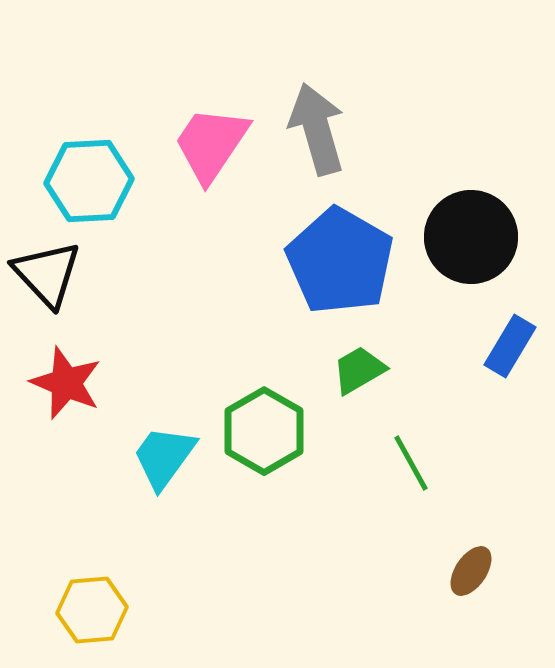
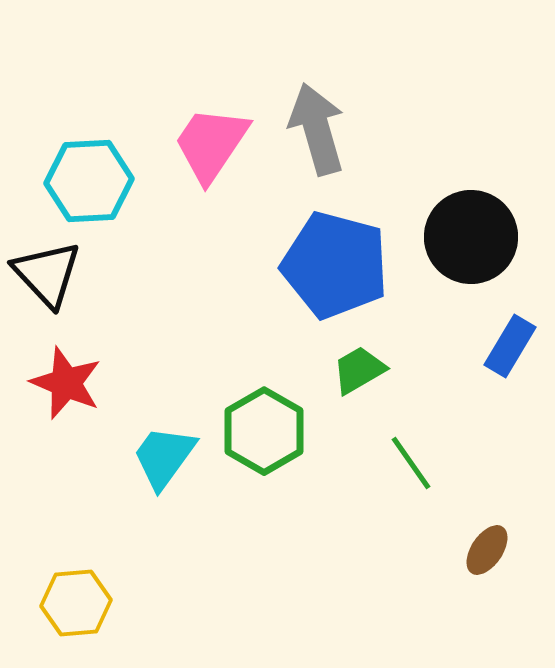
blue pentagon: moved 5 px left, 4 px down; rotated 15 degrees counterclockwise
green line: rotated 6 degrees counterclockwise
brown ellipse: moved 16 px right, 21 px up
yellow hexagon: moved 16 px left, 7 px up
